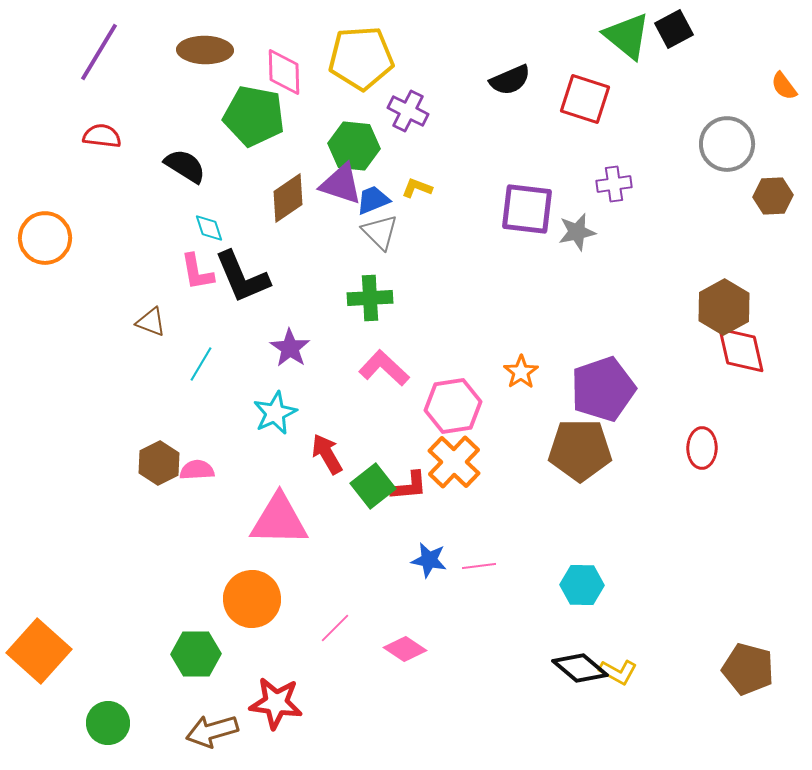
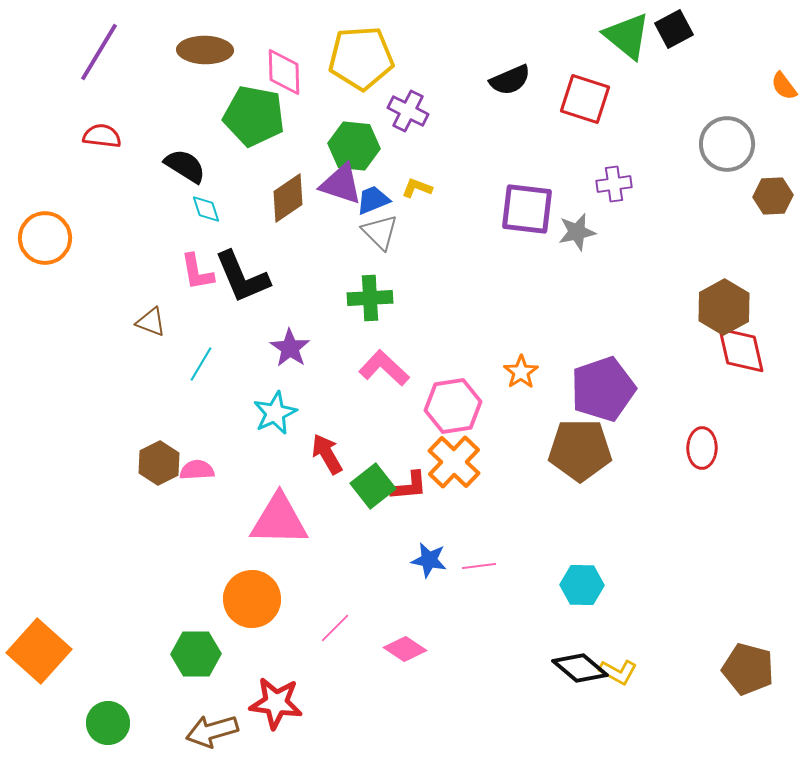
cyan diamond at (209, 228): moved 3 px left, 19 px up
